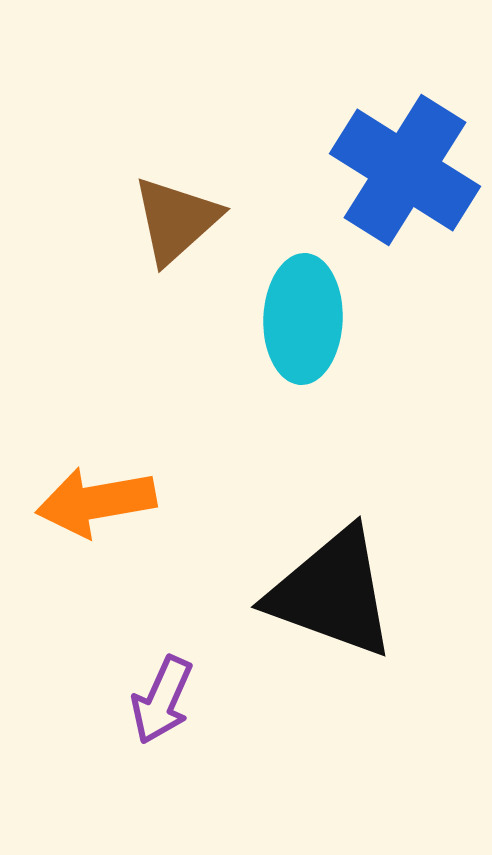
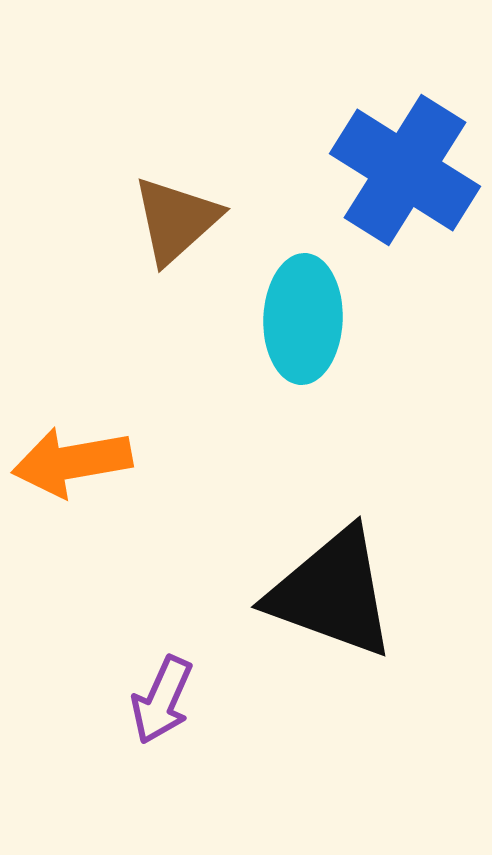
orange arrow: moved 24 px left, 40 px up
